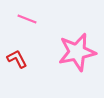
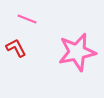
red L-shape: moved 1 px left, 11 px up
